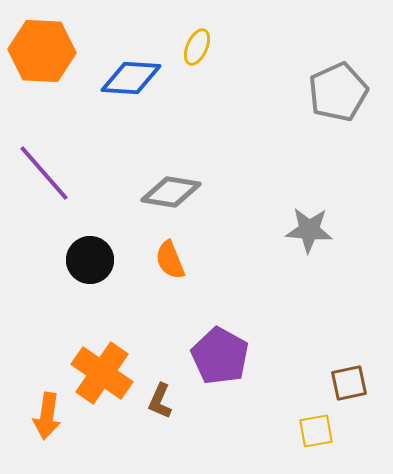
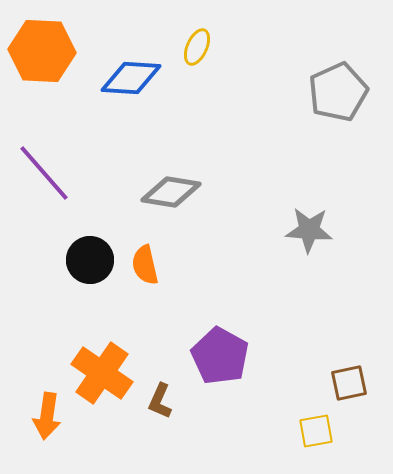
orange semicircle: moved 25 px left, 5 px down; rotated 9 degrees clockwise
